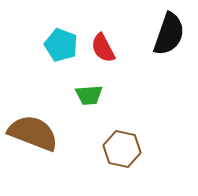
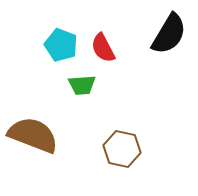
black semicircle: rotated 12 degrees clockwise
green trapezoid: moved 7 px left, 10 px up
brown semicircle: moved 2 px down
